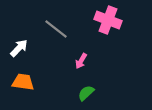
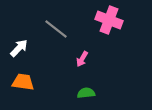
pink cross: moved 1 px right
pink arrow: moved 1 px right, 2 px up
green semicircle: rotated 36 degrees clockwise
